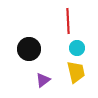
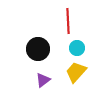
black circle: moved 9 px right
yellow trapezoid: rotated 125 degrees counterclockwise
